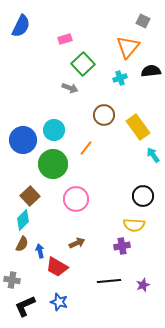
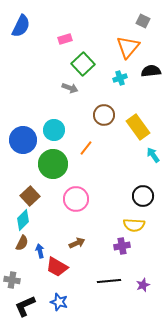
brown semicircle: moved 1 px up
